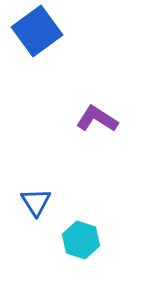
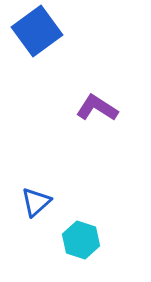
purple L-shape: moved 11 px up
blue triangle: rotated 20 degrees clockwise
